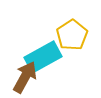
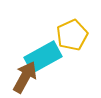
yellow pentagon: rotated 8 degrees clockwise
